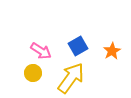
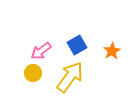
blue square: moved 1 px left, 1 px up
pink arrow: rotated 110 degrees clockwise
yellow arrow: moved 1 px left, 1 px up
